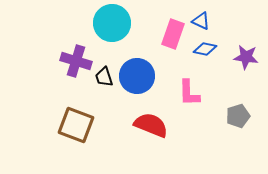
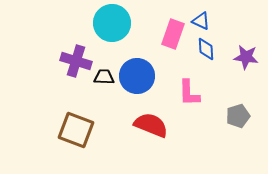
blue diamond: moved 1 px right; rotated 75 degrees clockwise
black trapezoid: rotated 110 degrees clockwise
brown square: moved 5 px down
